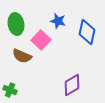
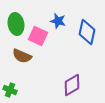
pink square: moved 3 px left, 4 px up; rotated 18 degrees counterclockwise
